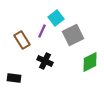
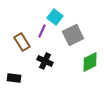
cyan square: moved 1 px left, 1 px up; rotated 14 degrees counterclockwise
brown rectangle: moved 2 px down
